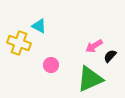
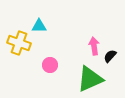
cyan triangle: rotated 28 degrees counterclockwise
pink arrow: rotated 114 degrees clockwise
pink circle: moved 1 px left
